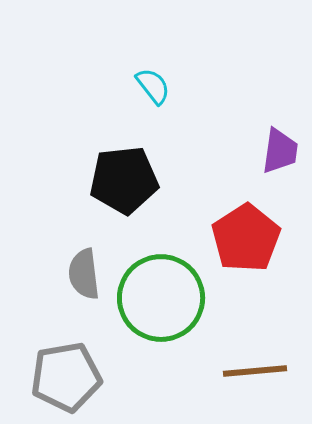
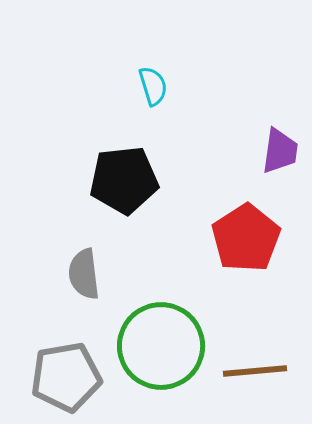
cyan semicircle: rotated 21 degrees clockwise
green circle: moved 48 px down
